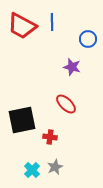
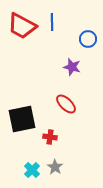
black square: moved 1 px up
gray star: rotated 14 degrees counterclockwise
